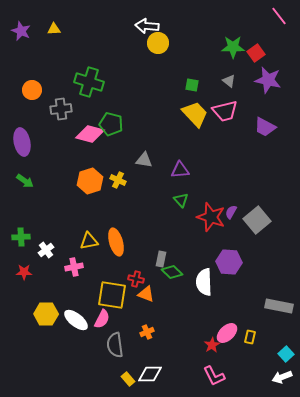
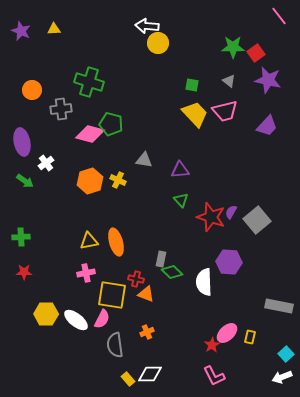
purple trapezoid at (265, 127): moved 2 px right, 1 px up; rotated 75 degrees counterclockwise
white cross at (46, 250): moved 87 px up
pink cross at (74, 267): moved 12 px right, 6 px down
